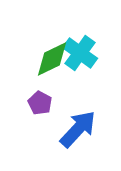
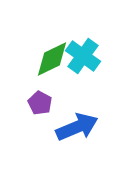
cyan cross: moved 3 px right, 3 px down
blue arrow: moved 1 px left, 2 px up; rotated 24 degrees clockwise
